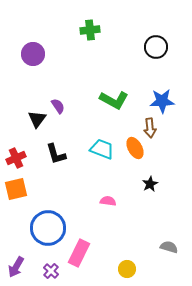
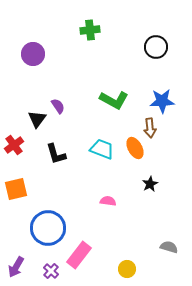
red cross: moved 2 px left, 13 px up; rotated 12 degrees counterclockwise
pink rectangle: moved 2 px down; rotated 12 degrees clockwise
